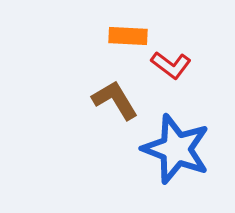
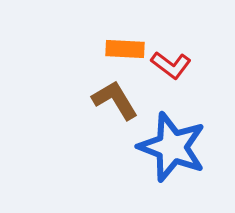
orange rectangle: moved 3 px left, 13 px down
blue star: moved 4 px left, 2 px up
